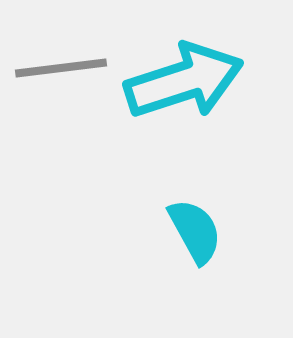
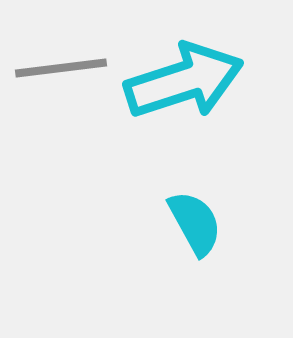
cyan semicircle: moved 8 px up
